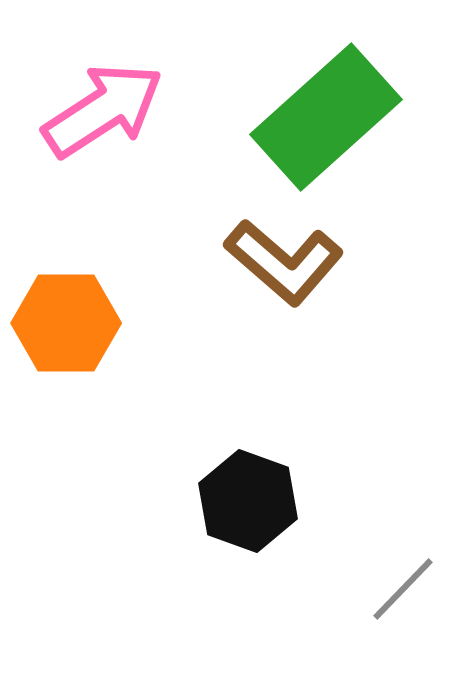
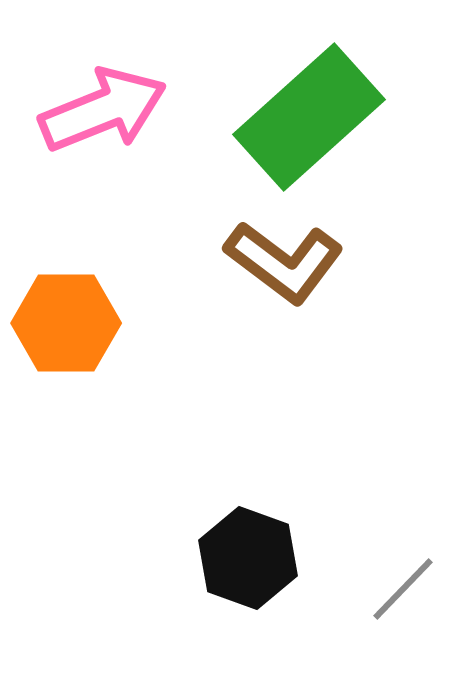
pink arrow: rotated 11 degrees clockwise
green rectangle: moved 17 px left
brown L-shape: rotated 4 degrees counterclockwise
black hexagon: moved 57 px down
